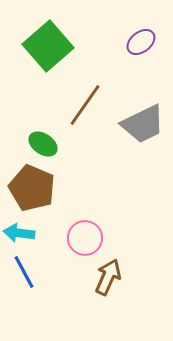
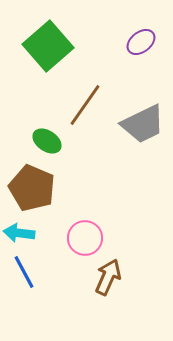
green ellipse: moved 4 px right, 3 px up
